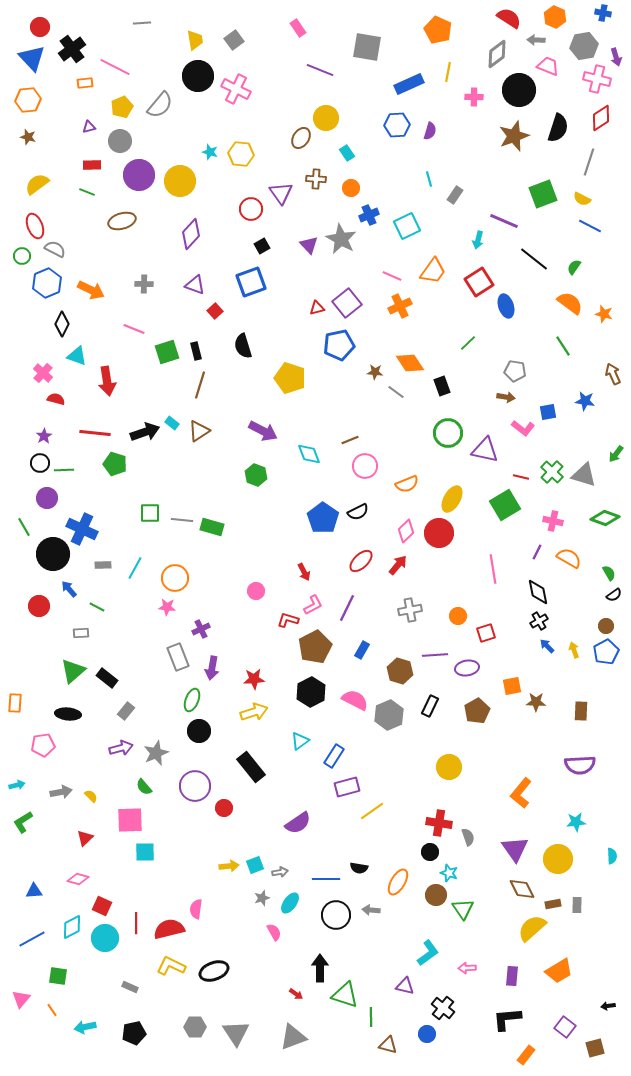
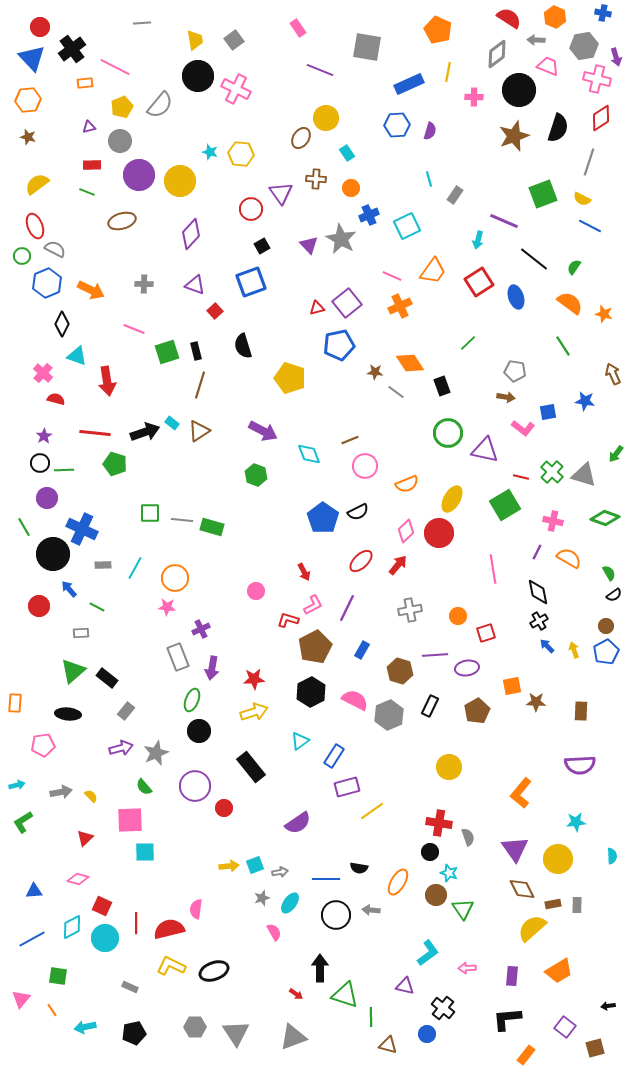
blue ellipse at (506, 306): moved 10 px right, 9 px up
